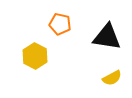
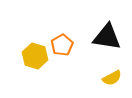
orange pentagon: moved 2 px right, 21 px down; rotated 30 degrees clockwise
yellow hexagon: rotated 10 degrees counterclockwise
